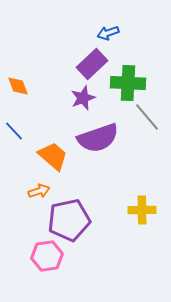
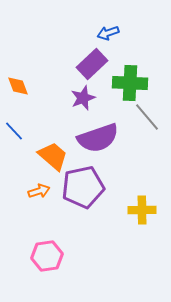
green cross: moved 2 px right
purple pentagon: moved 14 px right, 33 px up
